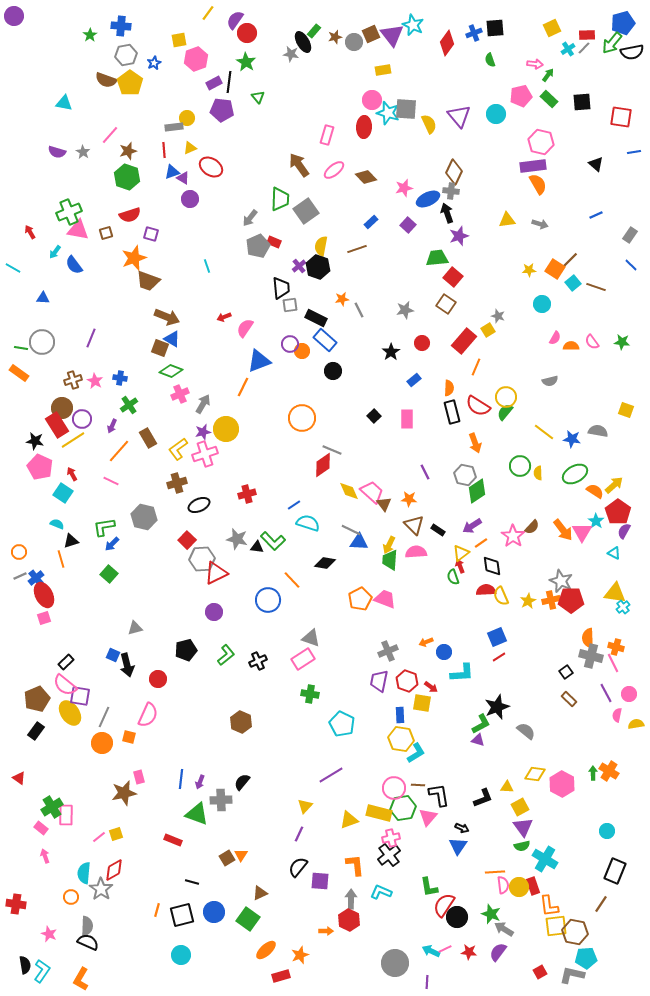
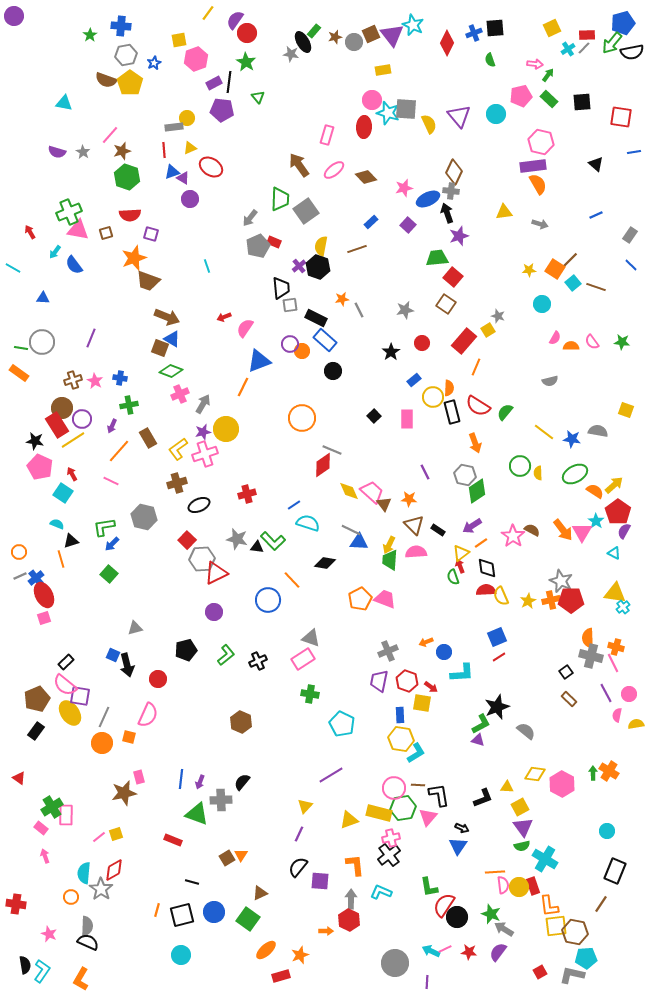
red diamond at (447, 43): rotated 10 degrees counterclockwise
brown star at (128, 151): moved 6 px left
red semicircle at (130, 215): rotated 15 degrees clockwise
yellow triangle at (507, 220): moved 3 px left, 8 px up
yellow circle at (506, 397): moved 73 px left
green cross at (129, 405): rotated 24 degrees clockwise
brown semicircle at (532, 527): moved 3 px down; rotated 105 degrees counterclockwise
black diamond at (492, 566): moved 5 px left, 2 px down
